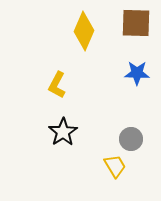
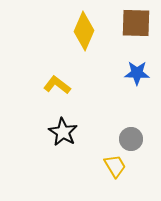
yellow L-shape: rotated 100 degrees clockwise
black star: rotated 8 degrees counterclockwise
